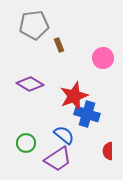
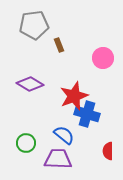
purple trapezoid: rotated 144 degrees counterclockwise
